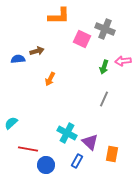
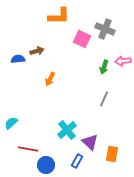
cyan cross: moved 3 px up; rotated 24 degrees clockwise
